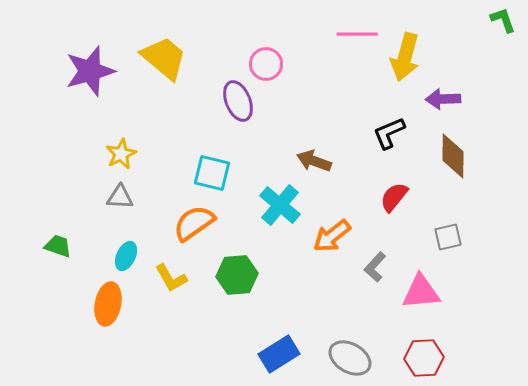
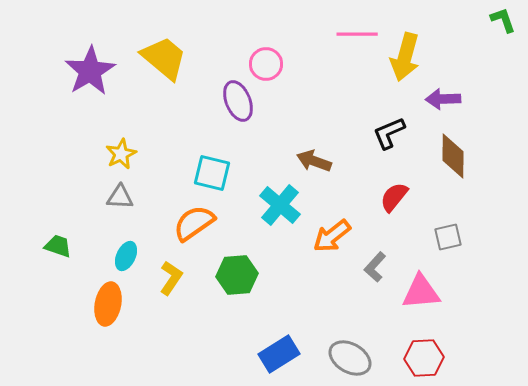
purple star: rotated 15 degrees counterclockwise
yellow L-shape: rotated 116 degrees counterclockwise
